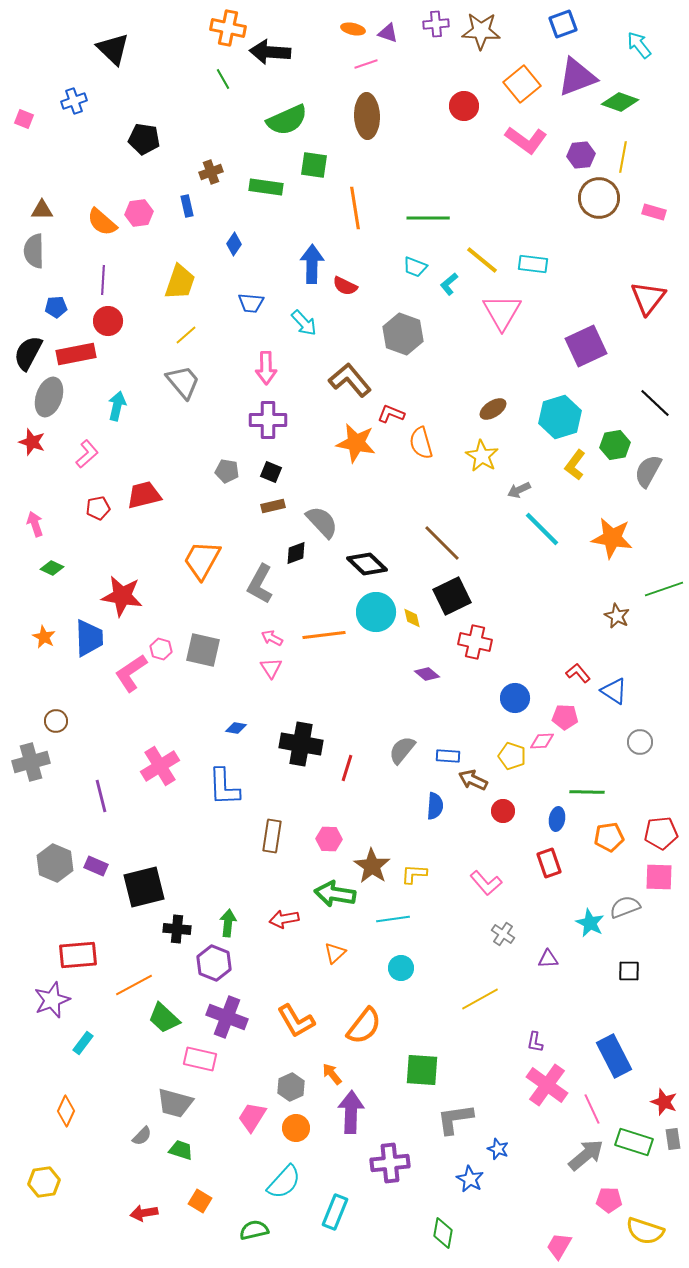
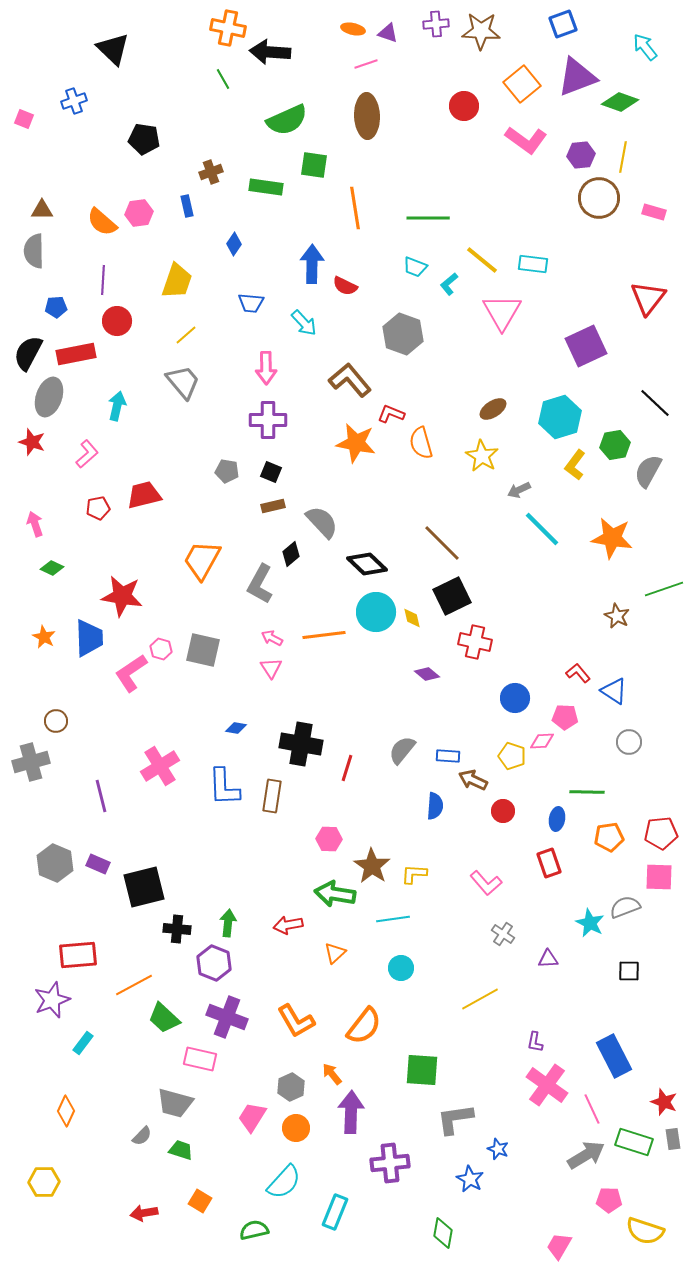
cyan arrow at (639, 45): moved 6 px right, 2 px down
yellow trapezoid at (180, 282): moved 3 px left, 1 px up
red circle at (108, 321): moved 9 px right
black diamond at (296, 553): moved 5 px left, 1 px down; rotated 20 degrees counterclockwise
gray circle at (640, 742): moved 11 px left
brown rectangle at (272, 836): moved 40 px up
purple rectangle at (96, 866): moved 2 px right, 2 px up
red arrow at (284, 919): moved 4 px right, 6 px down
gray arrow at (586, 1155): rotated 9 degrees clockwise
yellow hexagon at (44, 1182): rotated 8 degrees clockwise
